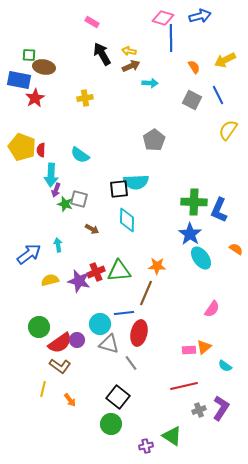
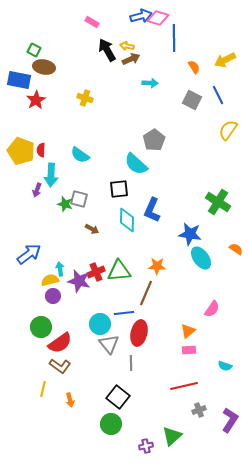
blue arrow at (200, 16): moved 59 px left
pink diamond at (163, 18): moved 5 px left
blue line at (171, 38): moved 3 px right
yellow arrow at (129, 51): moved 2 px left, 5 px up
black arrow at (102, 54): moved 5 px right, 4 px up
green square at (29, 55): moved 5 px right, 5 px up; rotated 24 degrees clockwise
brown arrow at (131, 66): moved 7 px up
red star at (35, 98): moved 1 px right, 2 px down
yellow cross at (85, 98): rotated 28 degrees clockwise
yellow pentagon at (22, 147): moved 1 px left, 4 px down
cyan semicircle at (136, 182): moved 18 px up; rotated 45 degrees clockwise
purple arrow at (56, 190): moved 19 px left
green cross at (194, 202): moved 24 px right; rotated 30 degrees clockwise
blue L-shape at (219, 210): moved 67 px left
blue star at (190, 234): rotated 25 degrees counterclockwise
cyan arrow at (58, 245): moved 2 px right, 24 px down
green circle at (39, 327): moved 2 px right
purple circle at (77, 340): moved 24 px left, 44 px up
gray triangle at (109, 344): rotated 35 degrees clockwise
orange triangle at (204, 347): moved 16 px left, 16 px up
gray line at (131, 363): rotated 35 degrees clockwise
cyan semicircle at (225, 366): rotated 16 degrees counterclockwise
orange arrow at (70, 400): rotated 24 degrees clockwise
purple L-shape at (221, 408): moved 9 px right, 12 px down
green triangle at (172, 436): rotated 45 degrees clockwise
